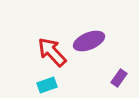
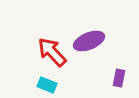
purple rectangle: rotated 24 degrees counterclockwise
cyan rectangle: rotated 42 degrees clockwise
